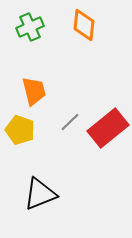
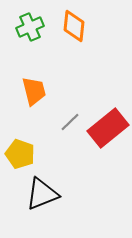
orange diamond: moved 10 px left, 1 px down
yellow pentagon: moved 24 px down
black triangle: moved 2 px right
